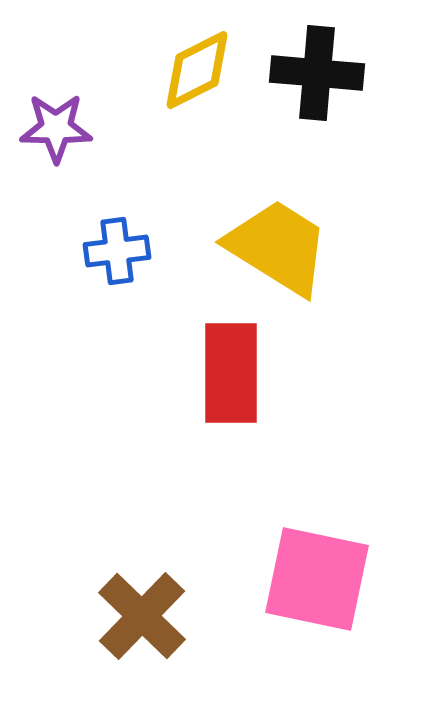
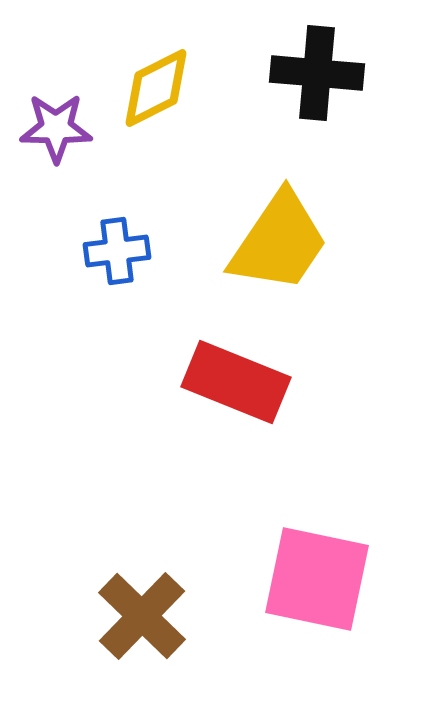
yellow diamond: moved 41 px left, 18 px down
yellow trapezoid: moved 1 px right, 5 px up; rotated 92 degrees clockwise
red rectangle: moved 5 px right, 9 px down; rotated 68 degrees counterclockwise
